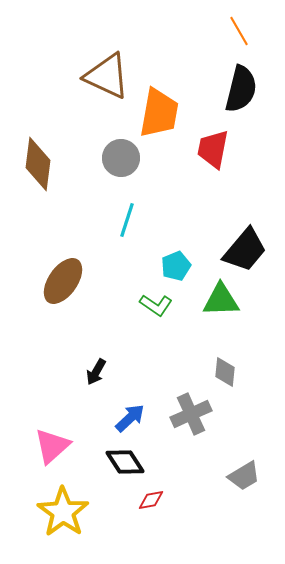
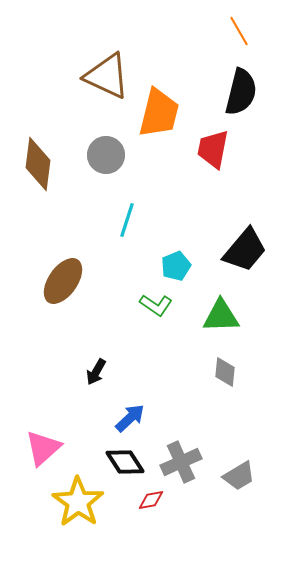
black semicircle: moved 3 px down
orange trapezoid: rotated 4 degrees clockwise
gray circle: moved 15 px left, 3 px up
green triangle: moved 16 px down
gray cross: moved 10 px left, 48 px down
pink triangle: moved 9 px left, 2 px down
gray trapezoid: moved 5 px left
yellow star: moved 15 px right, 10 px up
